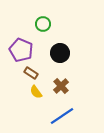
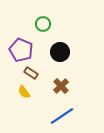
black circle: moved 1 px up
yellow semicircle: moved 12 px left
